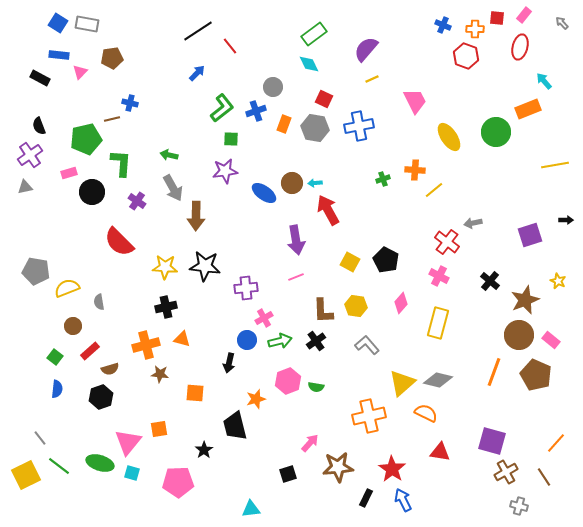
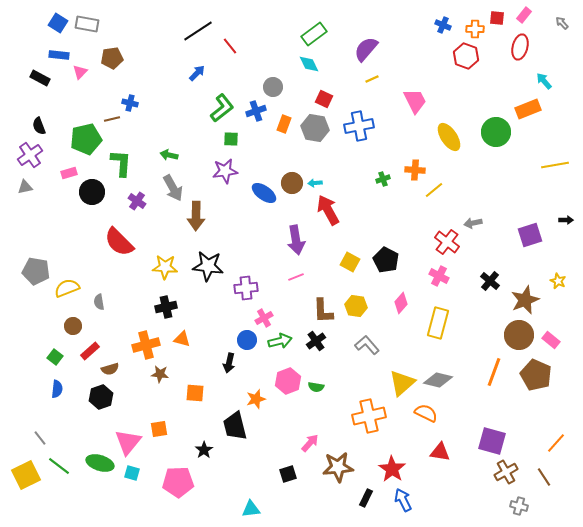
black star at (205, 266): moved 3 px right
